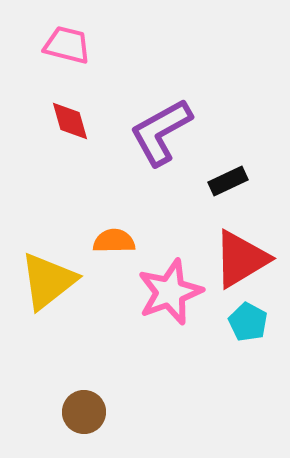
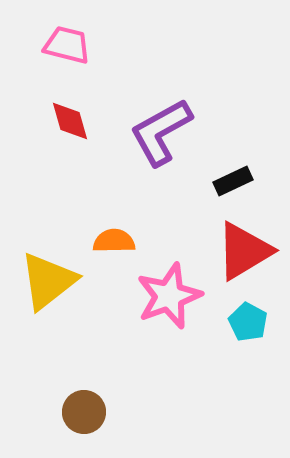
black rectangle: moved 5 px right
red triangle: moved 3 px right, 8 px up
pink star: moved 1 px left, 4 px down
